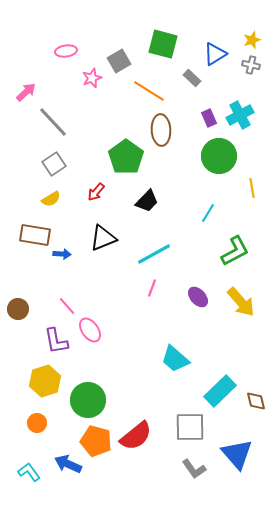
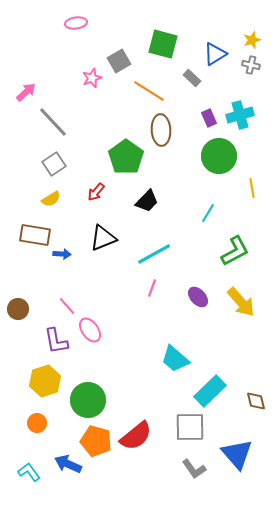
pink ellipse at (66, 51): moved 10 px right, 28 px up
cyan cross at (240, 115): rotated 12 degrees clockwise
cyan rectangle at (220, 391): moved 10 px left
